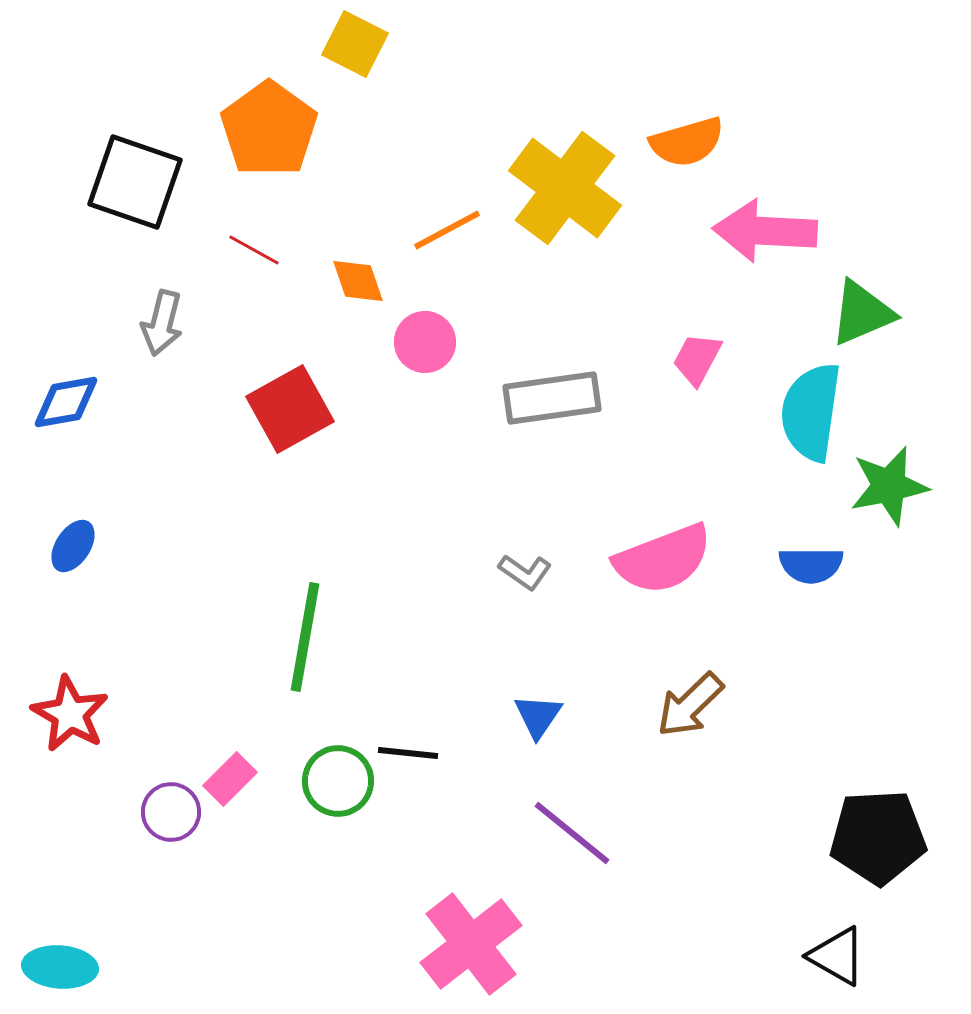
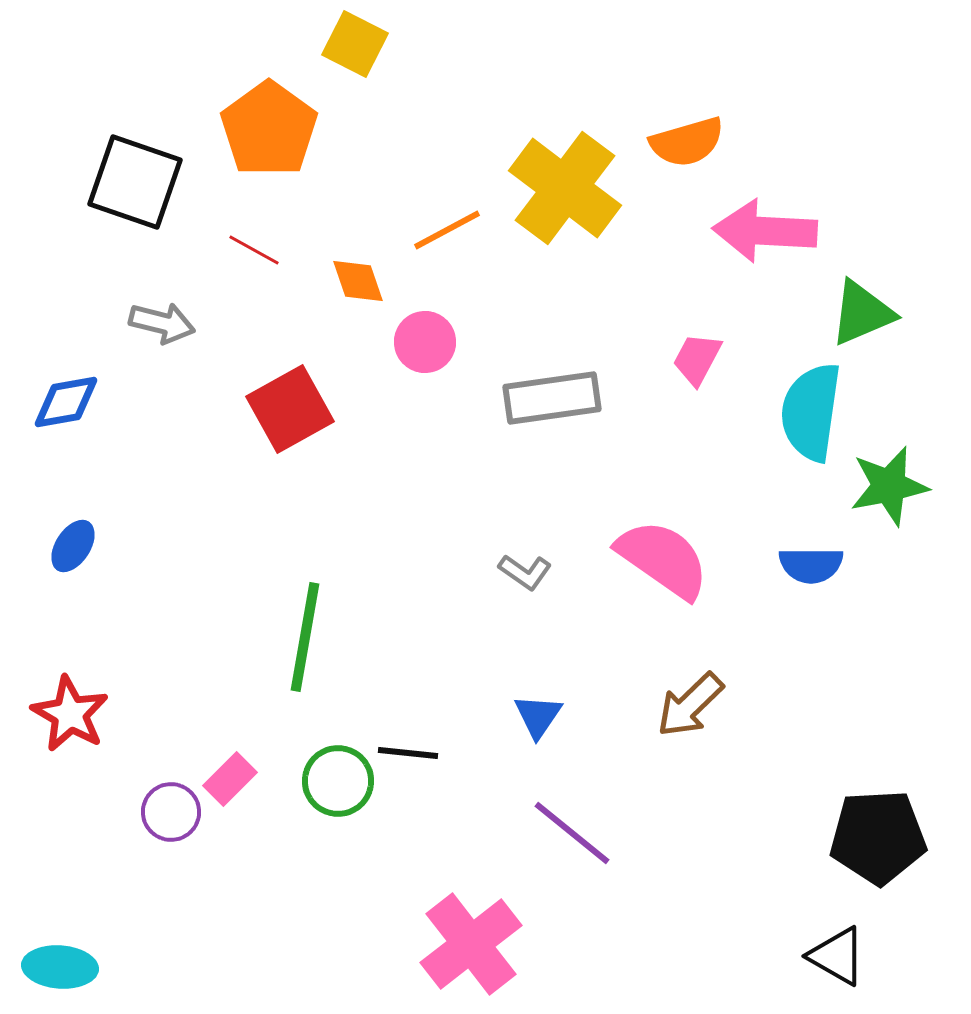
gray arrow: rotated 90 degrees counterclockwise
pink semicircle: rotated 124 degrees counterclockwise
